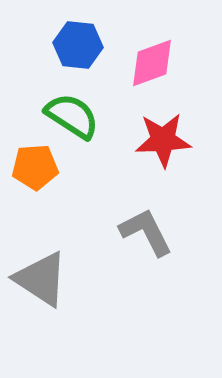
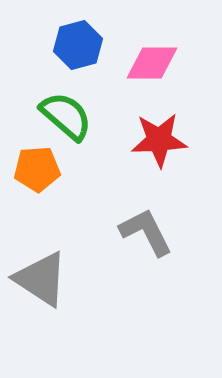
blue hexagon: rotated 21 degrees counterclockwise
pink diamond: rotated 20 degrees clockwise
green semicircle: moved 6 px left; rotated 8 degrees clockwise
red star: moved 4 px left
orange pentagon: moved 2 px right, 2 px down
